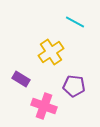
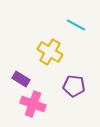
cyan line: moved 1 px right, 3 px down
yellow cross: moved 1 px left; rotated 25 degrees counterclockwise
pink cross: moved 11 px left, 2 px up
